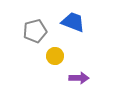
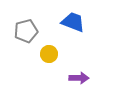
gray pentagon: moved 9 px left
yellow circle: moved 6 px left, 2 px up
